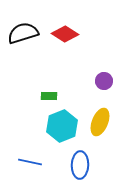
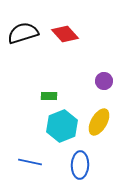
red diamond: rotated 16 degrees clockwise
yellow ellipse: moved 1 px left; rotated 8 degrees clockwise
